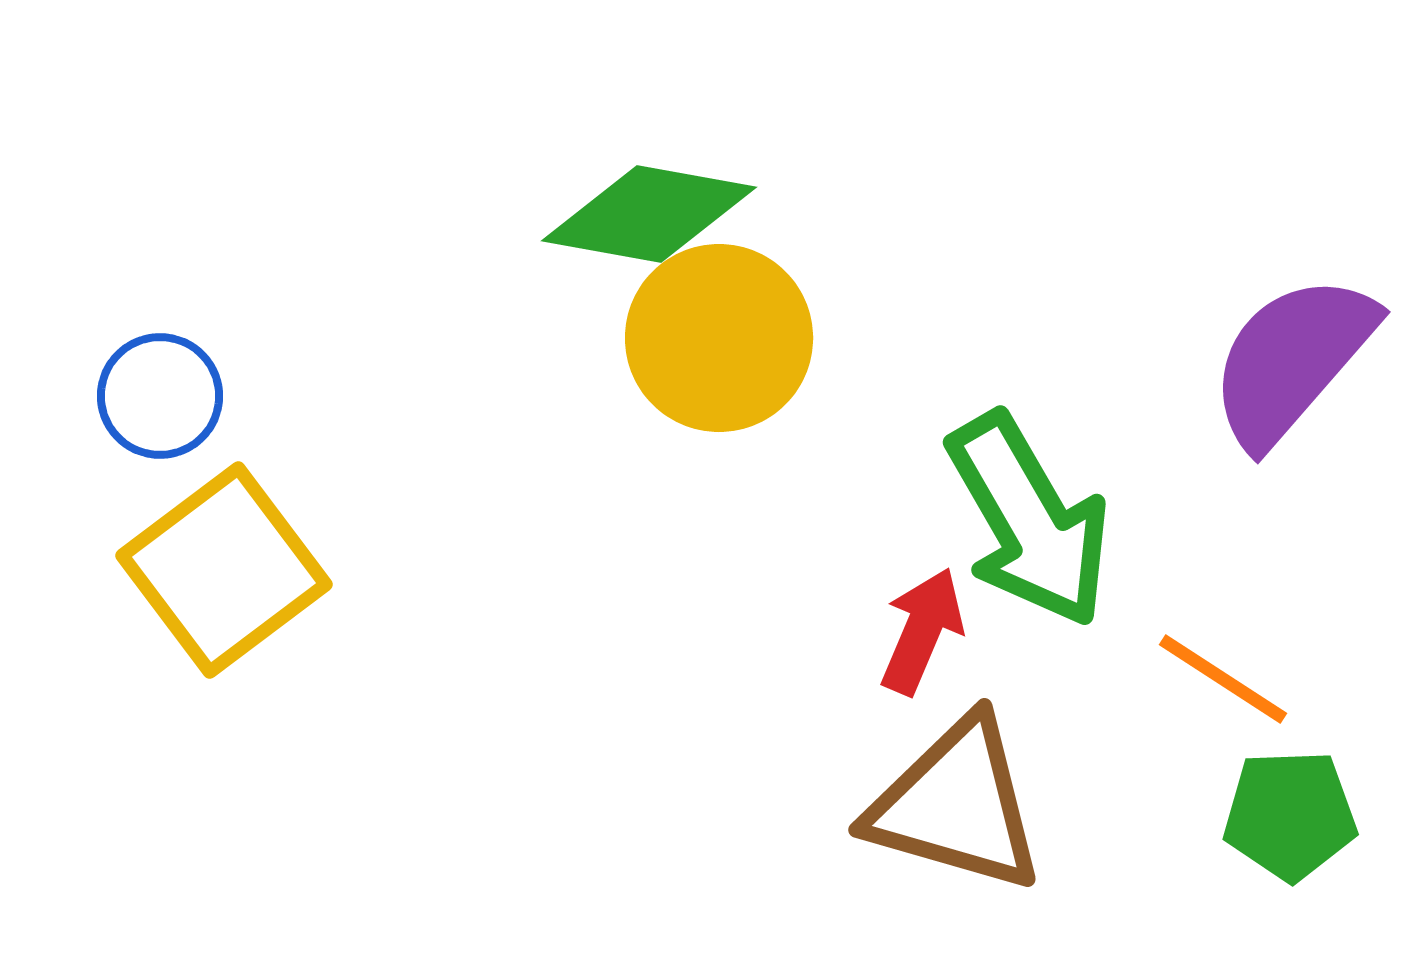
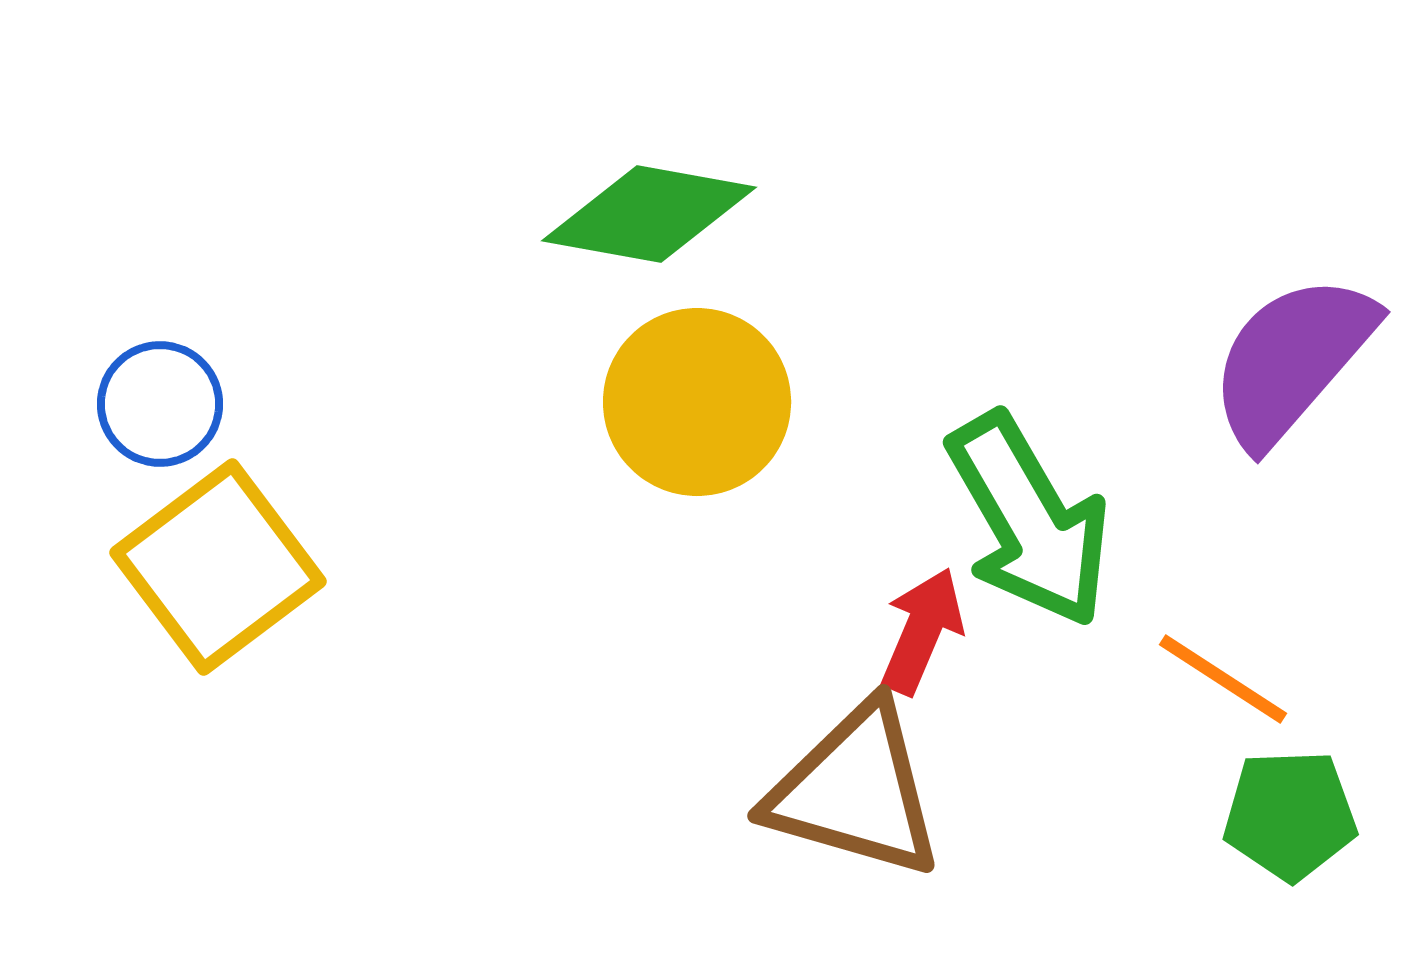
yellow circle: moved 22 px left, 64 px down
blue circle: moved 8 px down
yellow square: moved 6 px left, 3 px up
brown triangle: moved 101 px left, 14 px up
